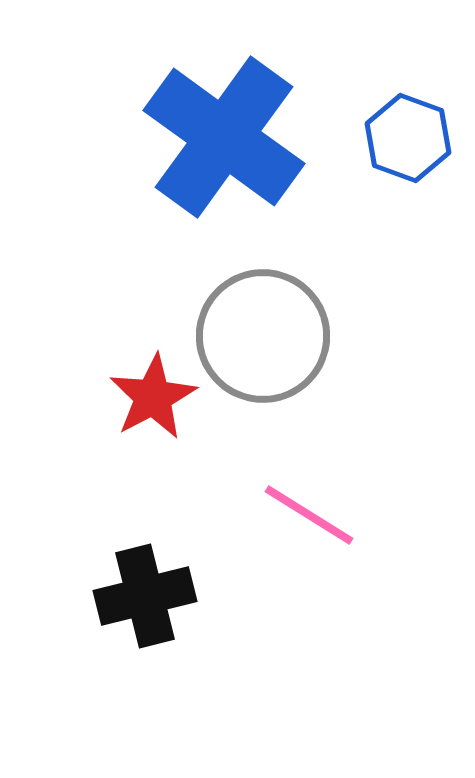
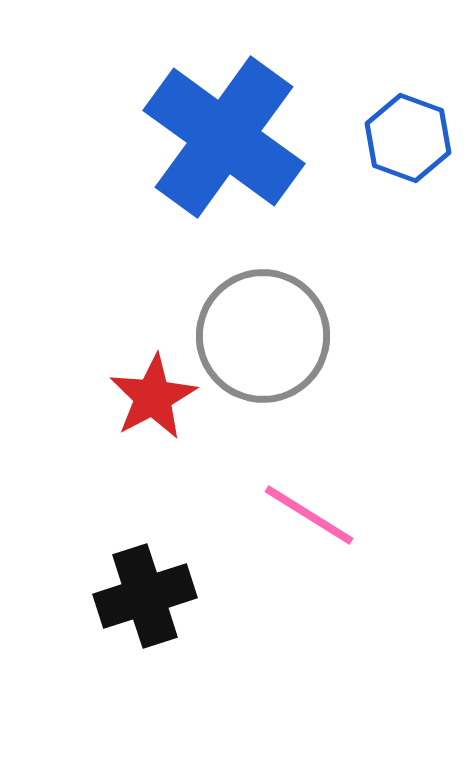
black cross: rotated 4 degrees counterclockwise
